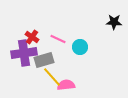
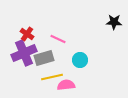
red cross: moved 5 px left, 3 px up
cyan circle: moved 13 px down
purple cross: rotated 15 degrees counterclockwise
gray rectangle: moved 2 px up
yellow line: rotated 60 degrees counterclockwise
